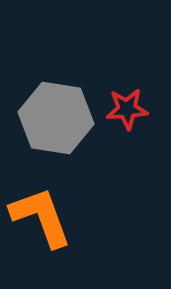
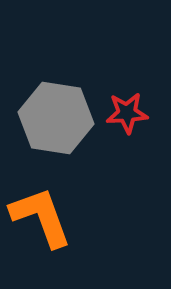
red star: moved 4 px down
